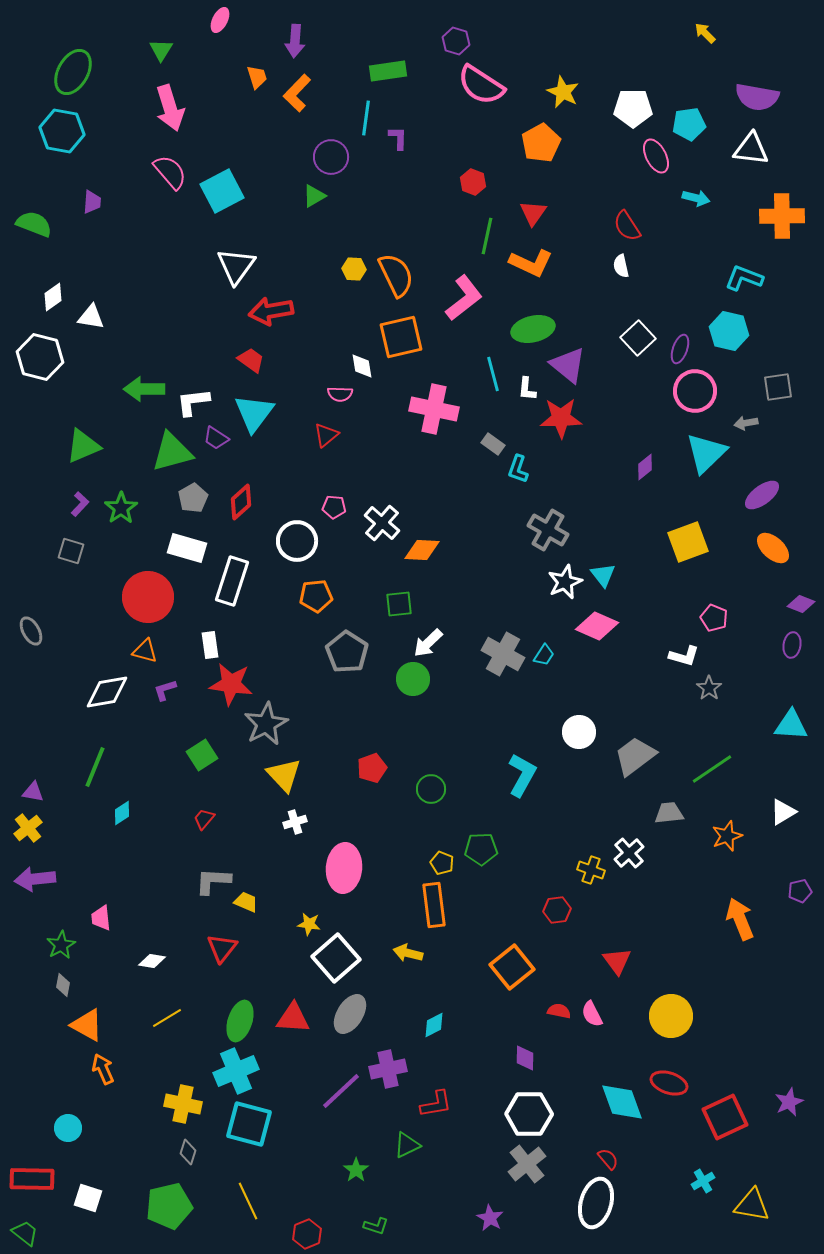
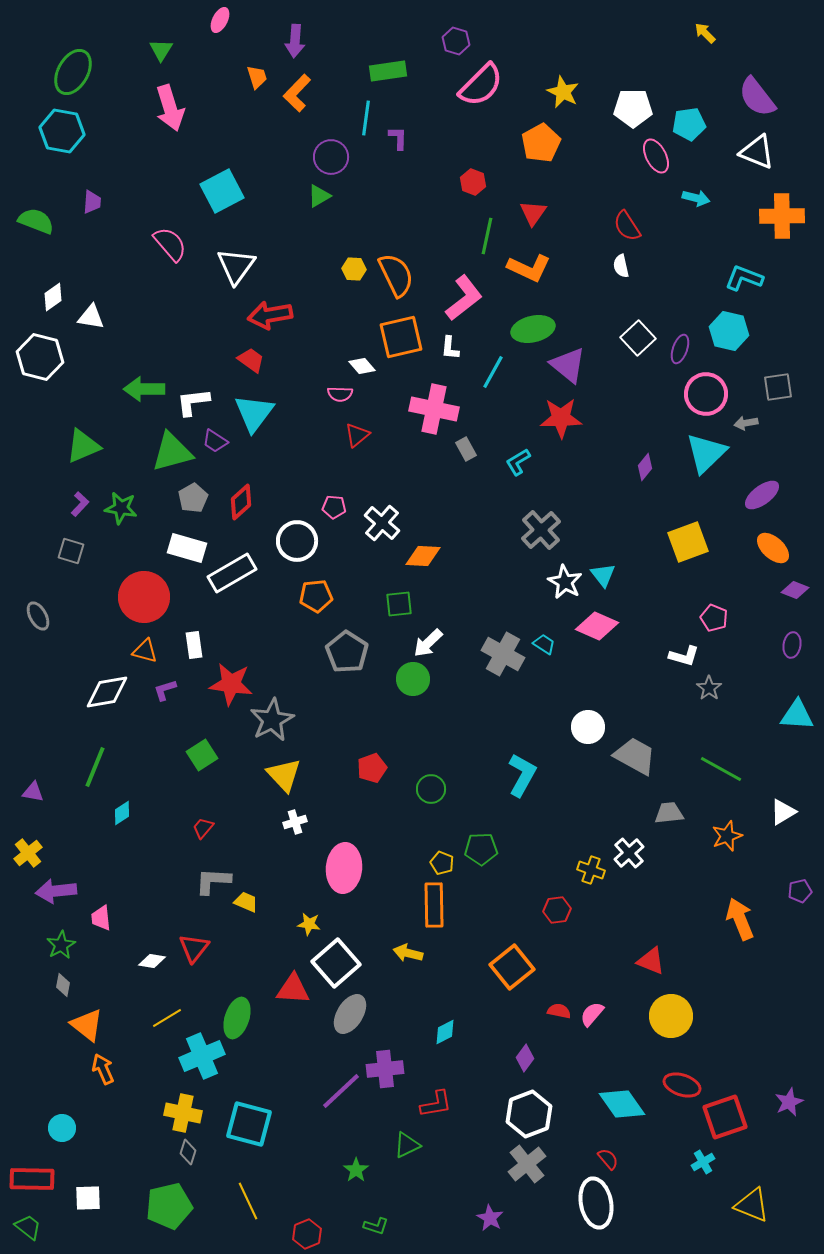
pink semicircle at (481, 85): rotated 78 degrees counterclockwise
purple semicircle at (757, 97): rotated 42 degrees clockwise
white triangle at (751, 149): moved 6 px right, 3 px down; rotated 15 degrees clockwise
pink semicircle at (170, 172): moved 72 px down
green triangle at (314, 196): moved 5 px right
green semicircle at (34, 224): moved 2 px right, 3 px up
orange L-shape at (531, 263): moved 2 px left, 5 px down
red arrow at (271, 311): moved 1 px left, 4 px down
white diamond at (362, 366): rotated 32 degrees counterclockwise
cyan line at (493, 374): moved 2 px up; rotated 44 degrees clockwise
white L-shape at (527, 389): moved 77 px left, 41 px up
pink circle at (695, 391): moved 11 px right, 3 px down
red triangle at (326, 435): moved 31 px right
purple trapezoid at (216, 438): moved 1 px left, 3 px down
gray rectangle at (493, 444): moved 27 px left, 5 px down; rotated 25 degrees clockwise
purple diamond at (645, 467): rotated 12 degrees counterclockwise
cyan L-shape at (518, 469): moved 7 px up; rotated 40 degrees clockwise
green star at (121, 508): rotated 28 degrees counterclockwise
gray cross at (548, 530): moved 7 px left; rotated 18 degrees clockwise
orange diamond at (422, 550): moved 1 px right, 6 px down
white rectangle at (232, 581): moved 8 px up; rotated 42 degrees clockwise
white star at (565, 582): rotated 20 degrees counterclockwise
red circle at (148, 597): moved 4 px left
purple diamond at (801, 604): moved 6 px left, 14 px up
gray ellipse at (31, 631): moved 7 px right, 15 px up
white rectangle at (210, 645): moved 16 px left
cyan trapezoid at (544, 655): moved 11 px up; rotated 90 degrees counterclockwise
gray star at (266, 724): moved 6 px right, 4 px up
cyan triangle at (791, 725): moved 6 px right, 10 px up
white circle at (579, 732): moved 9 px right, 5 px up
gray trapezoid at (635, 756): rotated 66 degrees clockwise
green line at (712, 769): moved 9 px right; rotated 63 degrees clockwise
red trapezoid at (204, 819): moved 1 px left, 9 px down
yellow cross at (28, 828): moved 25 px down
purple arrow at (35, 879): moved 21 px right, 12 px down
orange rectangle at (434, 905): rotated 6 degrees clockwise
red triangle at (222, 948): moved 28 px left
white square at (336, 958): moved 5 px down
red triangle at (617, 961): moved 34 px right; rotated 32 degrees counterclockwise
pink semicircle at (592, 1014): rotated 68 degrees clockwise
red triangle at (293, 1018): moved 29 px up
green ellipse at (240, 1021): moved 3 px left, 3 px up
orange triangle at (87, 1025): rotated 9 degrees clockwise
cyan diamond at (434, 1025): moved 11 px right, 7 px down
purple diamond at (525, 1058): rotated 36 degrees clockwise
purple cross at (388, 1069): moved 3 px left; rotated 6 degrees clockwise
cyan cross at (236, 1071): moved 34 px left, 15 px up
red ellipse at (669, 1083): moved 13 px right, 2 px down
cyan diamond at (622, 1102): moved 2 px down; rotated 15 degrees counterclockwise
yellow cross at (183, 1104): moved 9 px down
white hexagon at (529, 1114): rotated 21 degrees counterclockwise
red square at (725, 1117): rotated 6 degrees clockwise
cyan circle at (68, 1128): moved 6 px left
cyan cross at (703, 1181): moved 19 px up
white square at (88, 1198): rotated 20 degrees counterclockwise
white ellipse at (596, 1203): rotated 27 degrees counterclockwise
yellow triangle at (752, 1205): rotated 12 degrees clockwise
green trapezoid at (25, 1233): moved 3 px right, 6 px up
